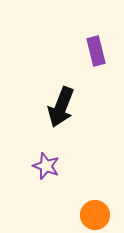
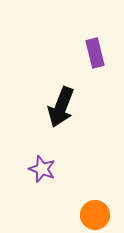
purple rectangle: moved 1 px left, 2 px down
purple star: moved 4 px left, 3 px down
